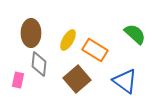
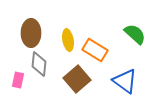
yellow ellipse: rotated 40 degrees counterclockwise
